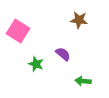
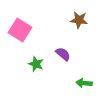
pink square: moved 2 px right, 1 px up
green arrow: moved 1 px right, 2 px down
